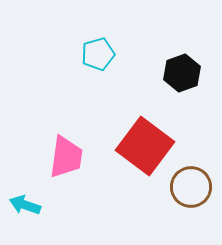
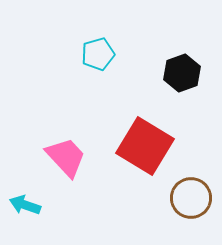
red square: rotated 6 degrees counterclockwise
pink trapezoid: rotated 51 degrees counterclockwise
brown circle: moved 11 px down
